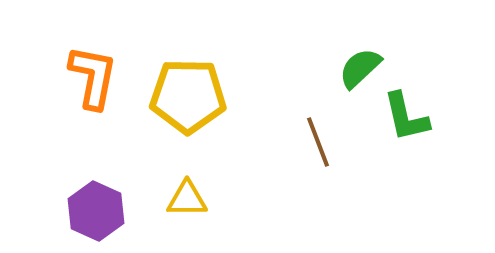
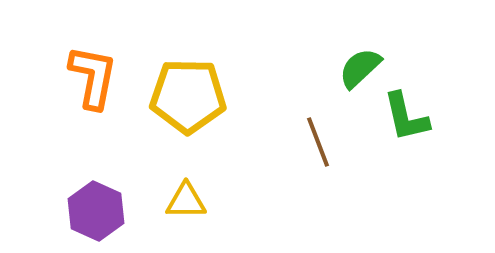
yellow triangle: moved 1 px left, 2 px down
